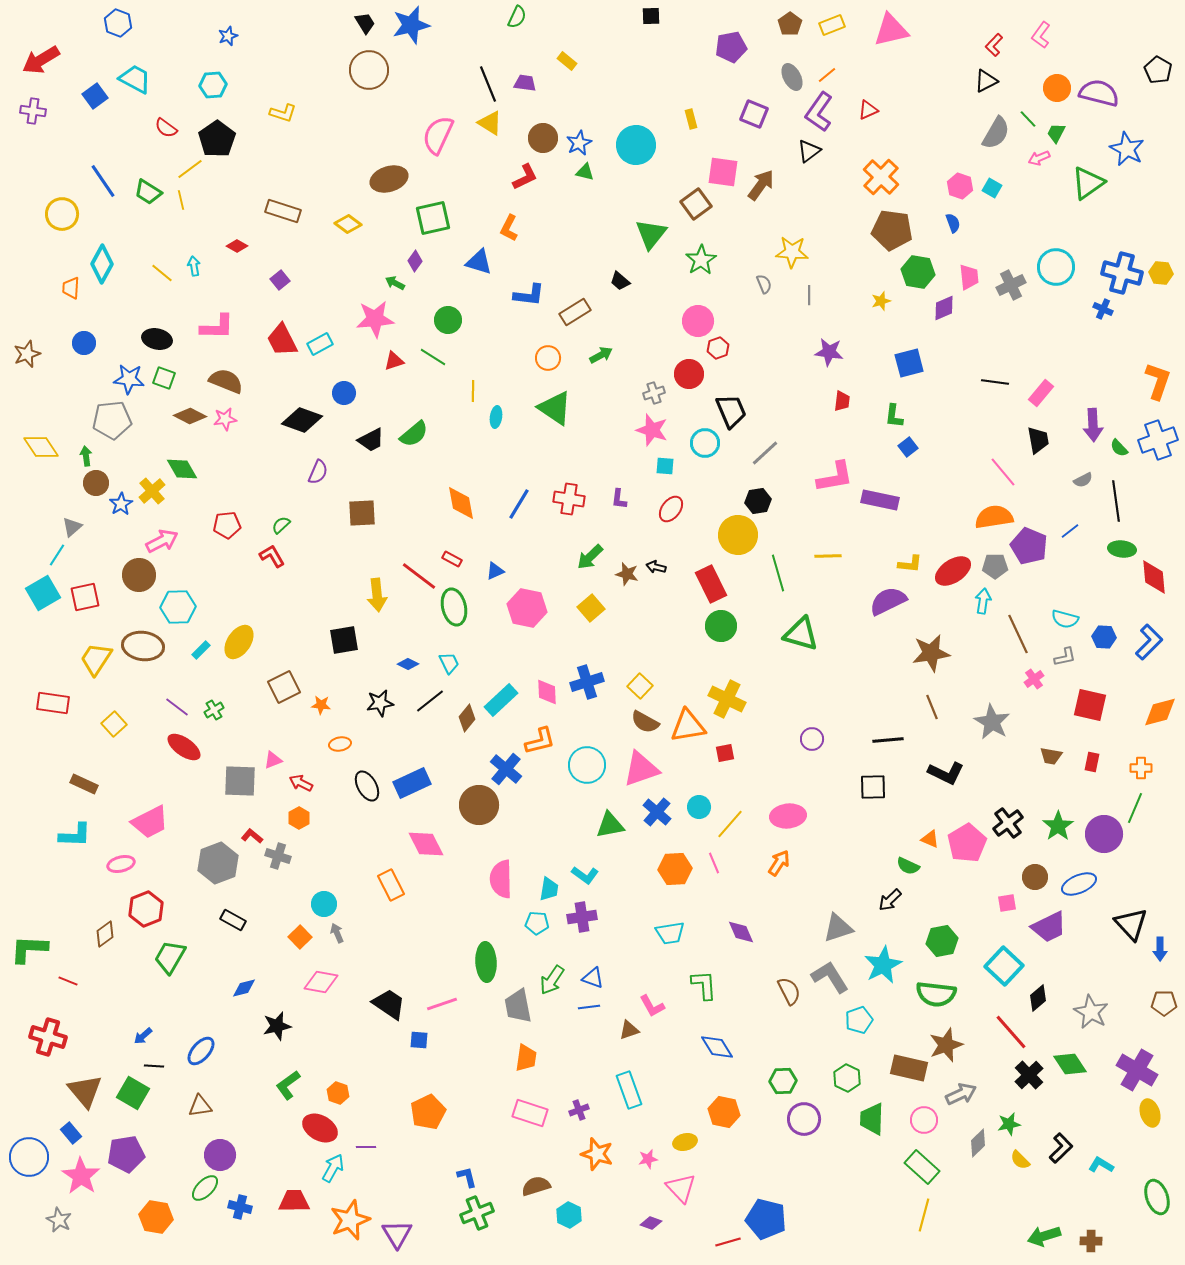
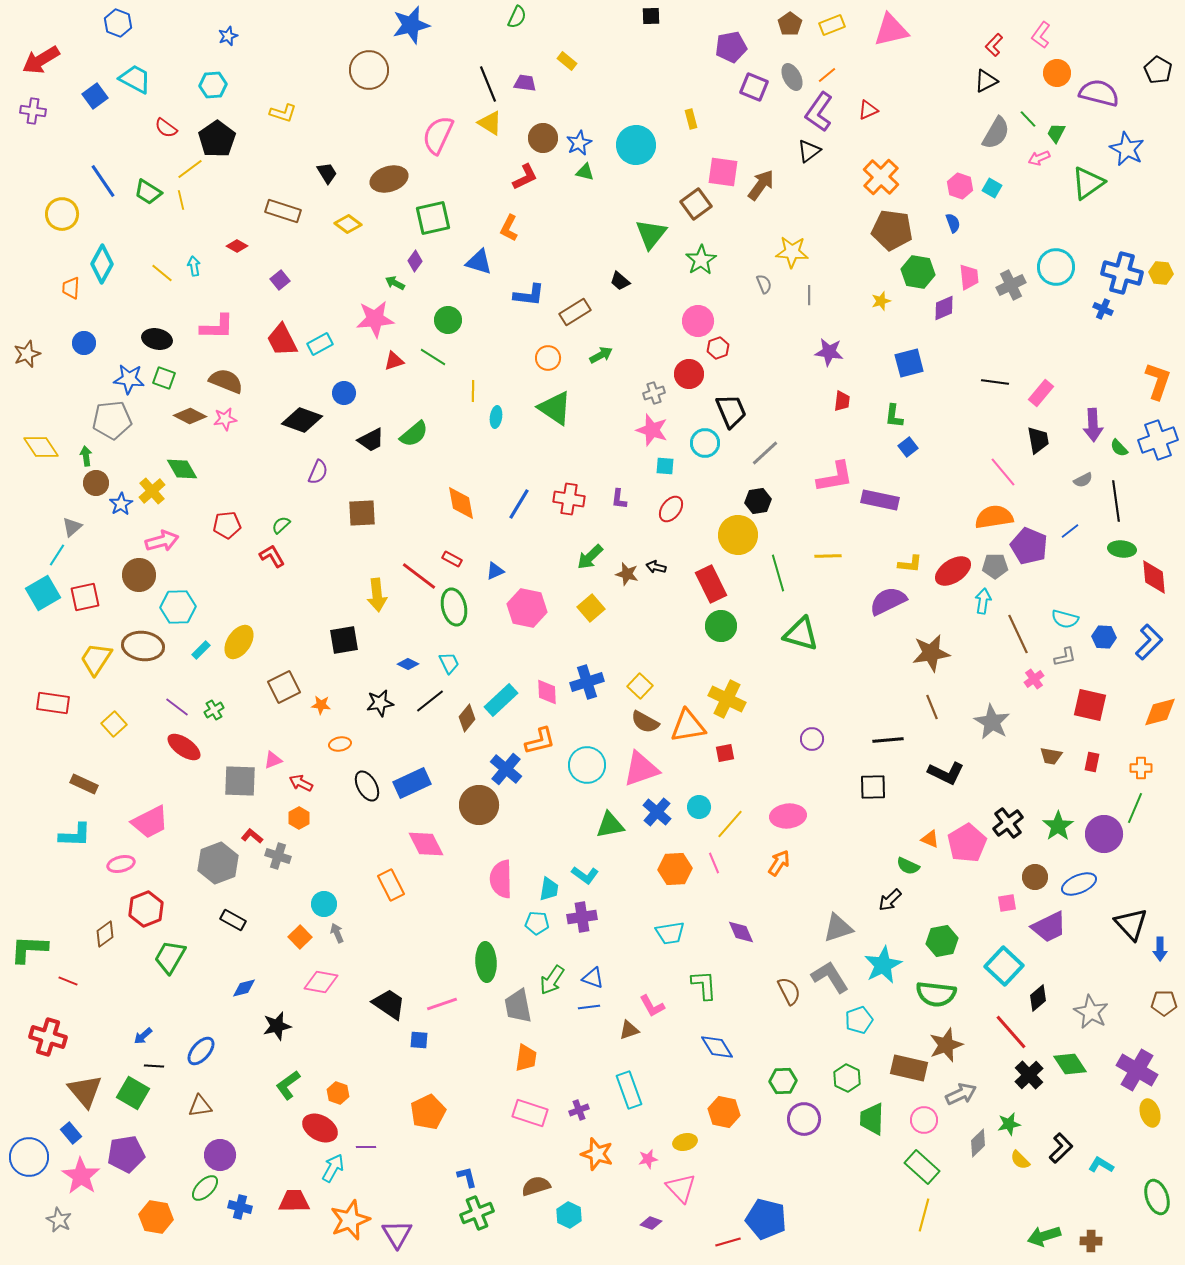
black trapezoid at (365, 23): moved 38 px left, 150 px down
orange circle at (1057, 88): moved 15 px up
purple square at (754, 114): moved 27 px up
pink arrow at (162, 541): rotated 12 degrees clockwise
